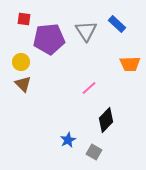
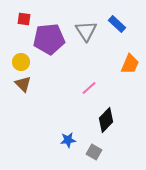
orange trapezoid: rotated 65 degrees counterclockwise
blue star: rotated 21 degrees clockwise
